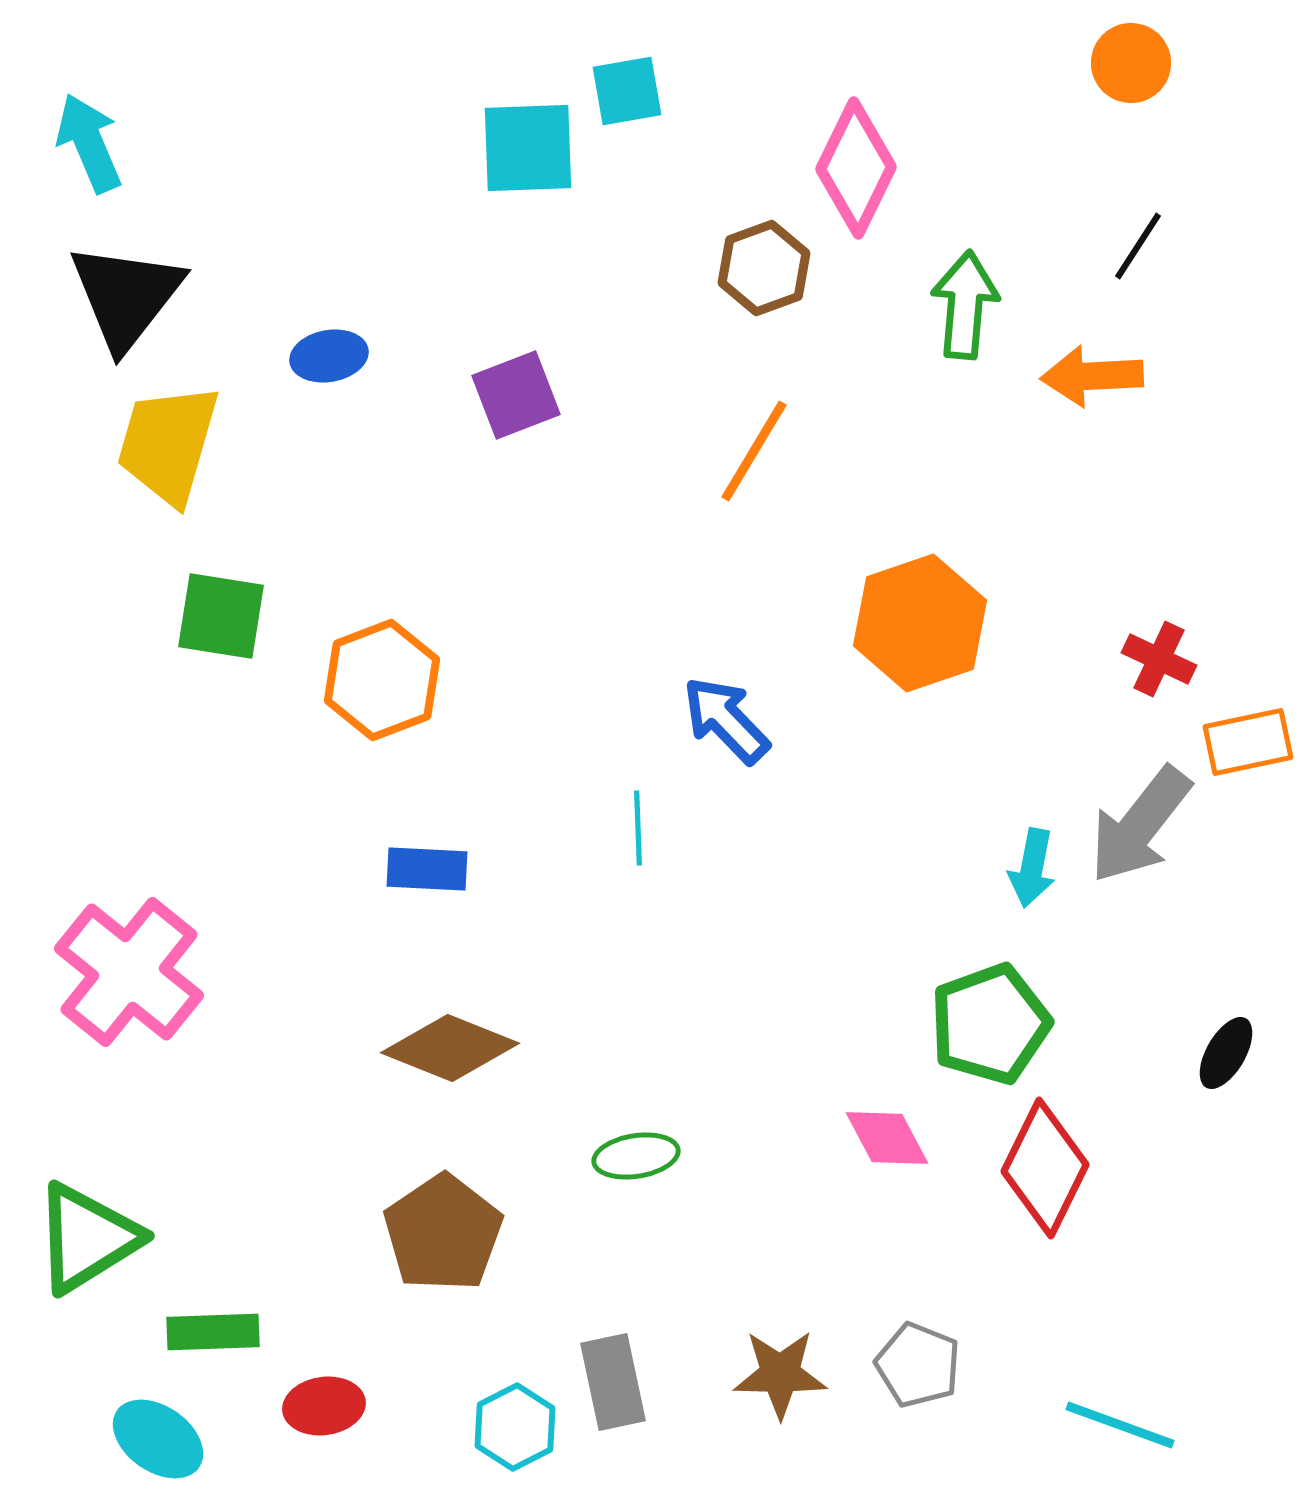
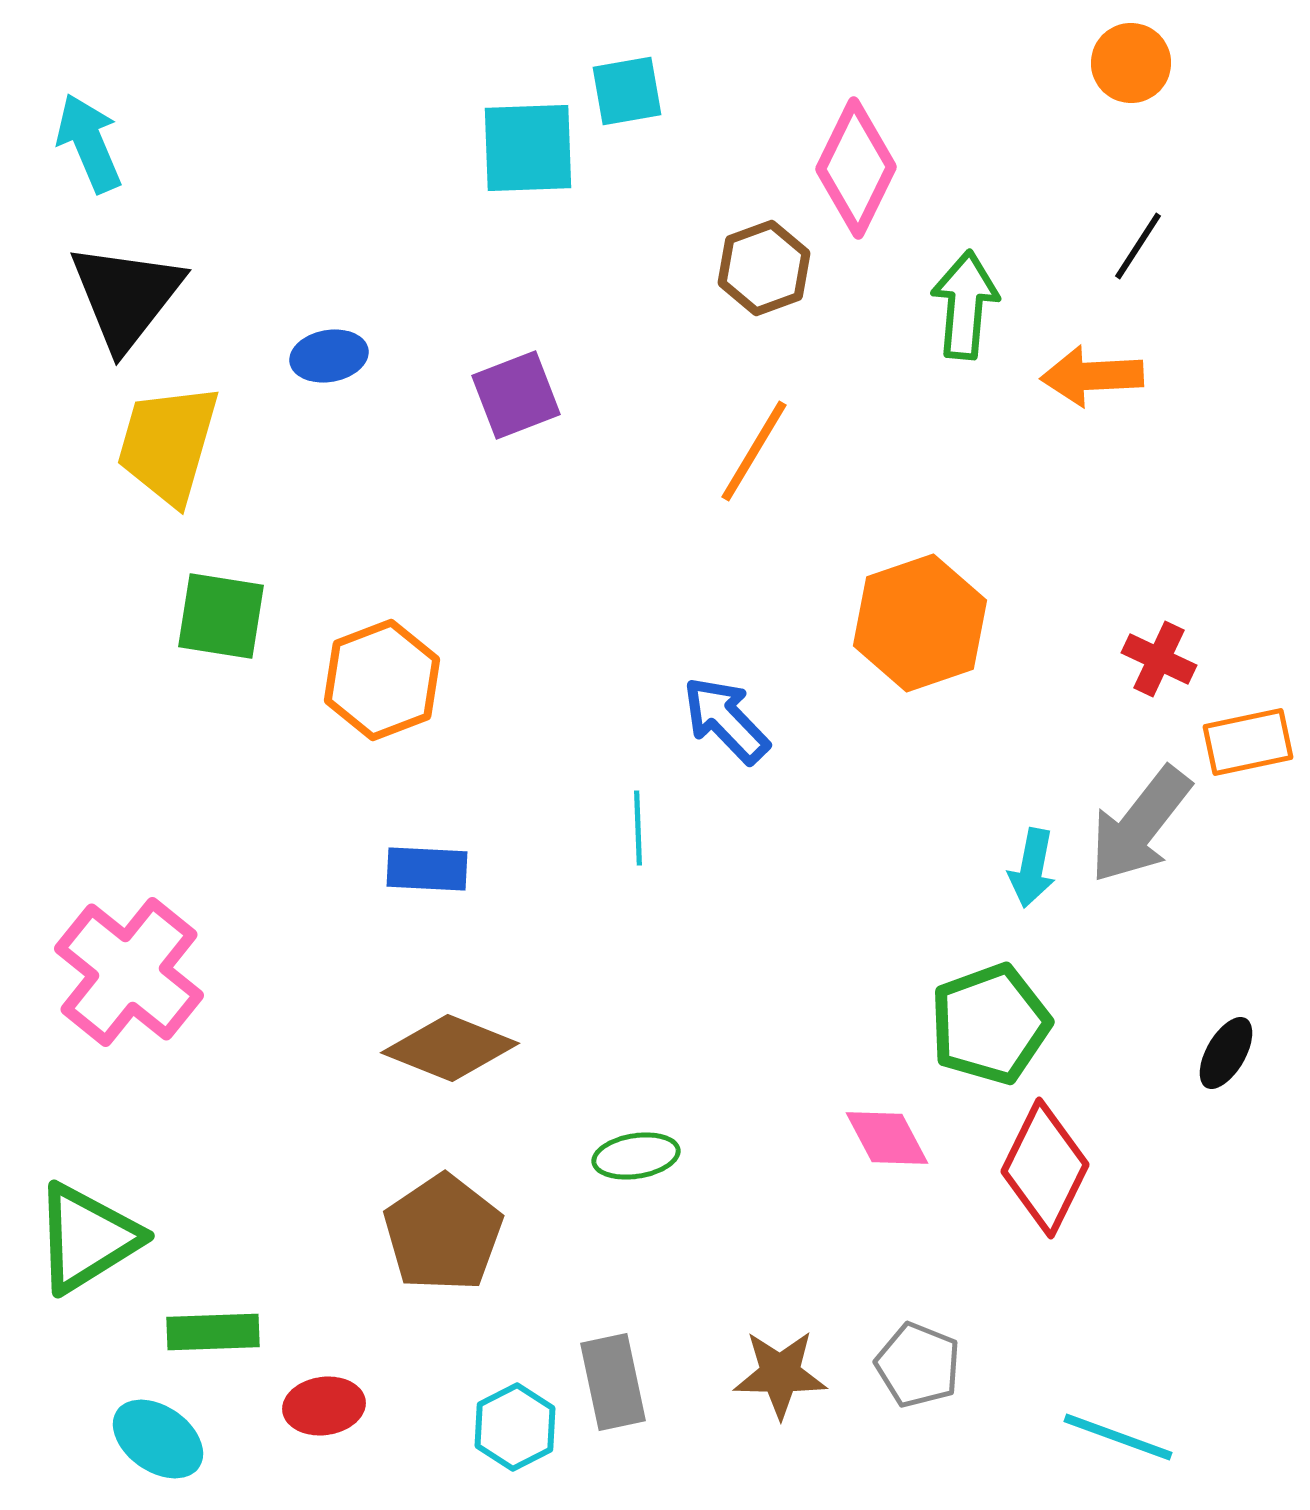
cyan line at (1120, 1425): moved 2 px left, 12 px down
